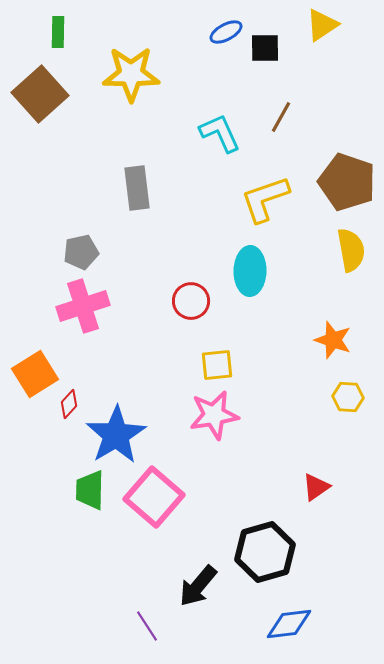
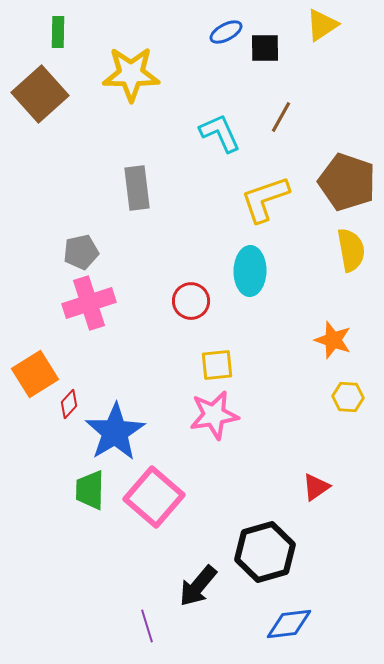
pink cross: moved 6 px right, 3 px up
blue star: moved 1 px left, 3 px up
purple line: rotated 16 degrees clockwise
